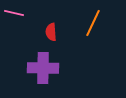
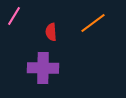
pink line: moved 3 px down; rotated 72 degrees counterclockwise
orange line: rotated 28 degrees clockwise
